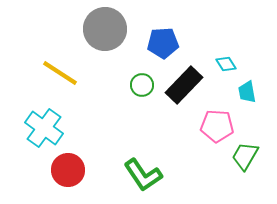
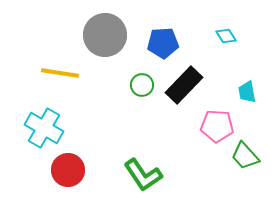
gray circle: moved 6 px down
cyan diamond: moved 28 px up
yellow line: rotated 24 degrees counterclockwise
cyan cross: rotated 6 degrees counterclockwise
green trapezoid: rotated 72 degrees counterclockwise
